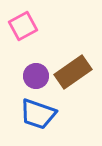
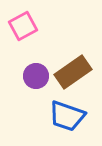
blue trapezoid: moved 29 px right, 2 px down
